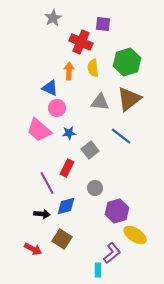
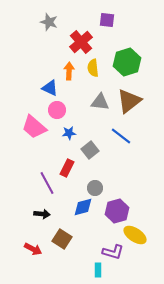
gray star: moved 4 px left, 4 px down; rotated 24 degrees counterclockwise
purple square: moved 4 px right, 4 px up
red cross: rotated 25 degrees clockwise
brown triangle: moved 2 px down
pink circle: moved 2 px down
pink trapezoid: moved 5 px left, 3 px up
blue diamond: moved 17 px right, 1 px down
purple L-shape: moved 1 px right, 1 px up; rotated 55 degrees clockwise
